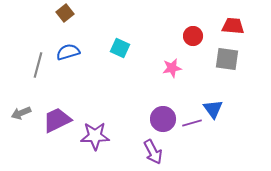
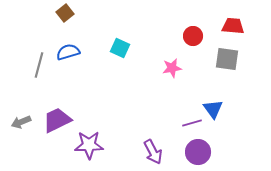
gray line: moved 1 px right
gray arrow: moved 9 px down
purple circle: moved 35 px right, 33 px down
purple star: moved 6 px left, 9 px down
